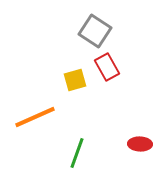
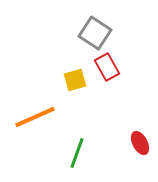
gray square: moved 2 px down
red ellipse: moved 1 px up; rotated 60 degrees clockwise
